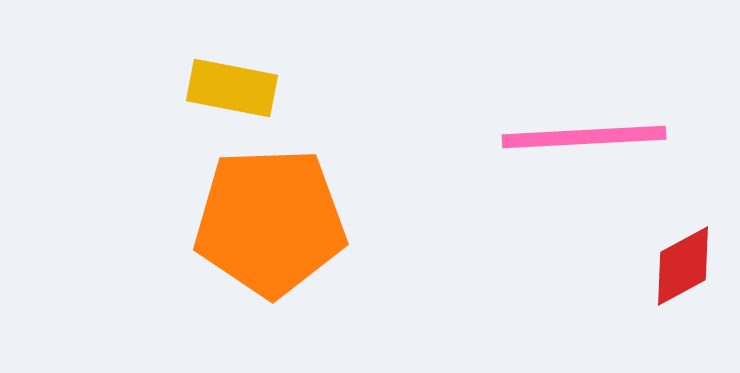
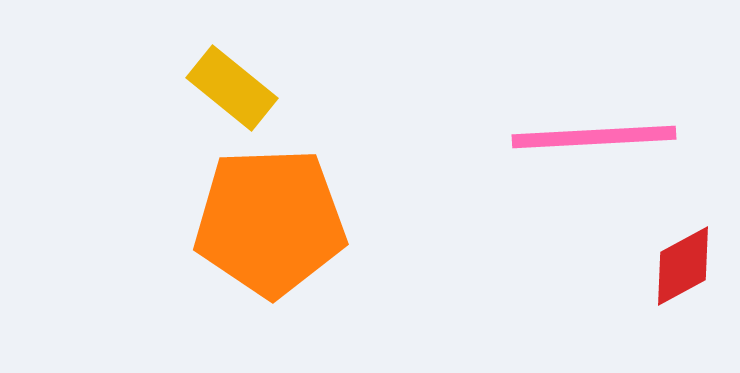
yellow rectangle: rotated 28 degrees clockwise
pink line: moved 10 px right
